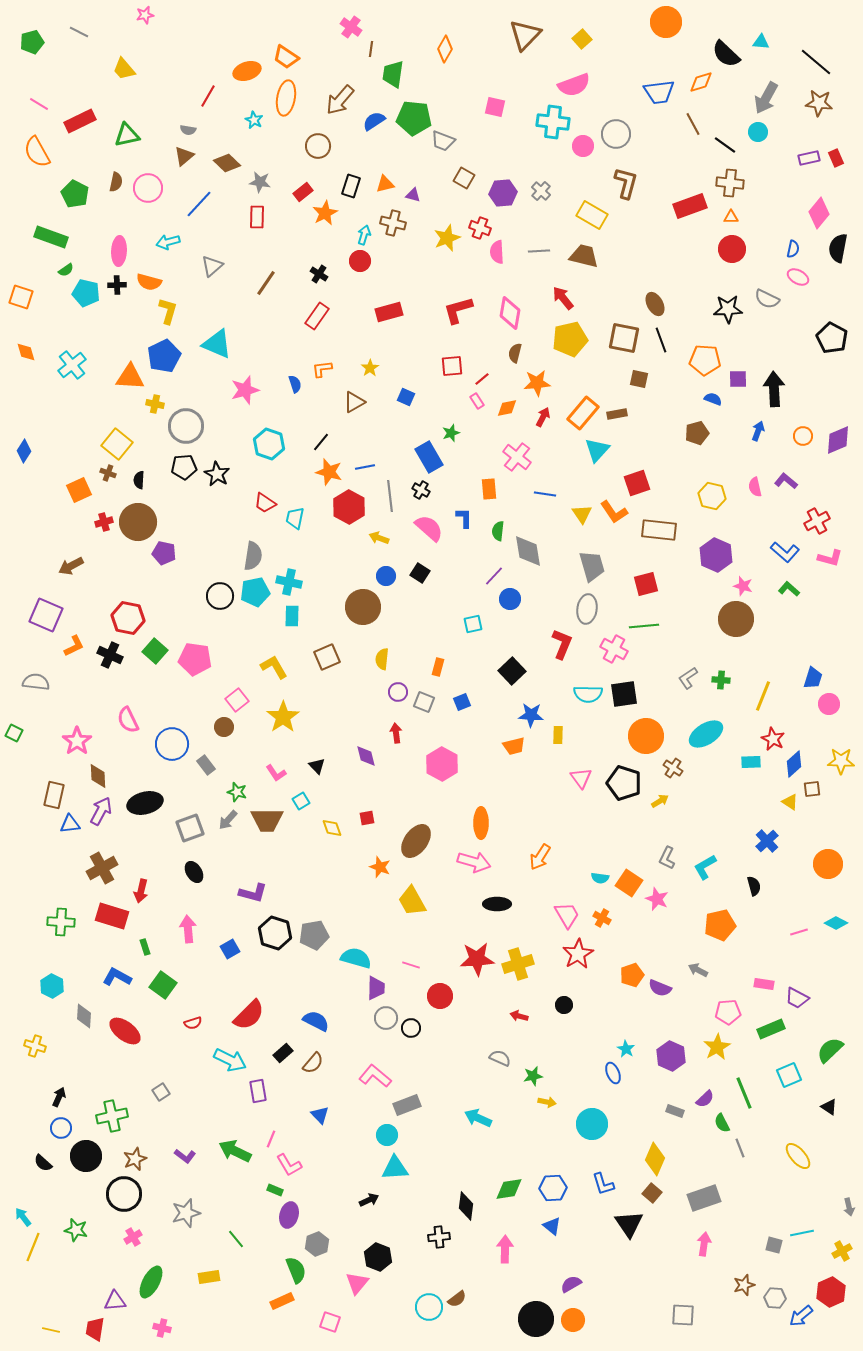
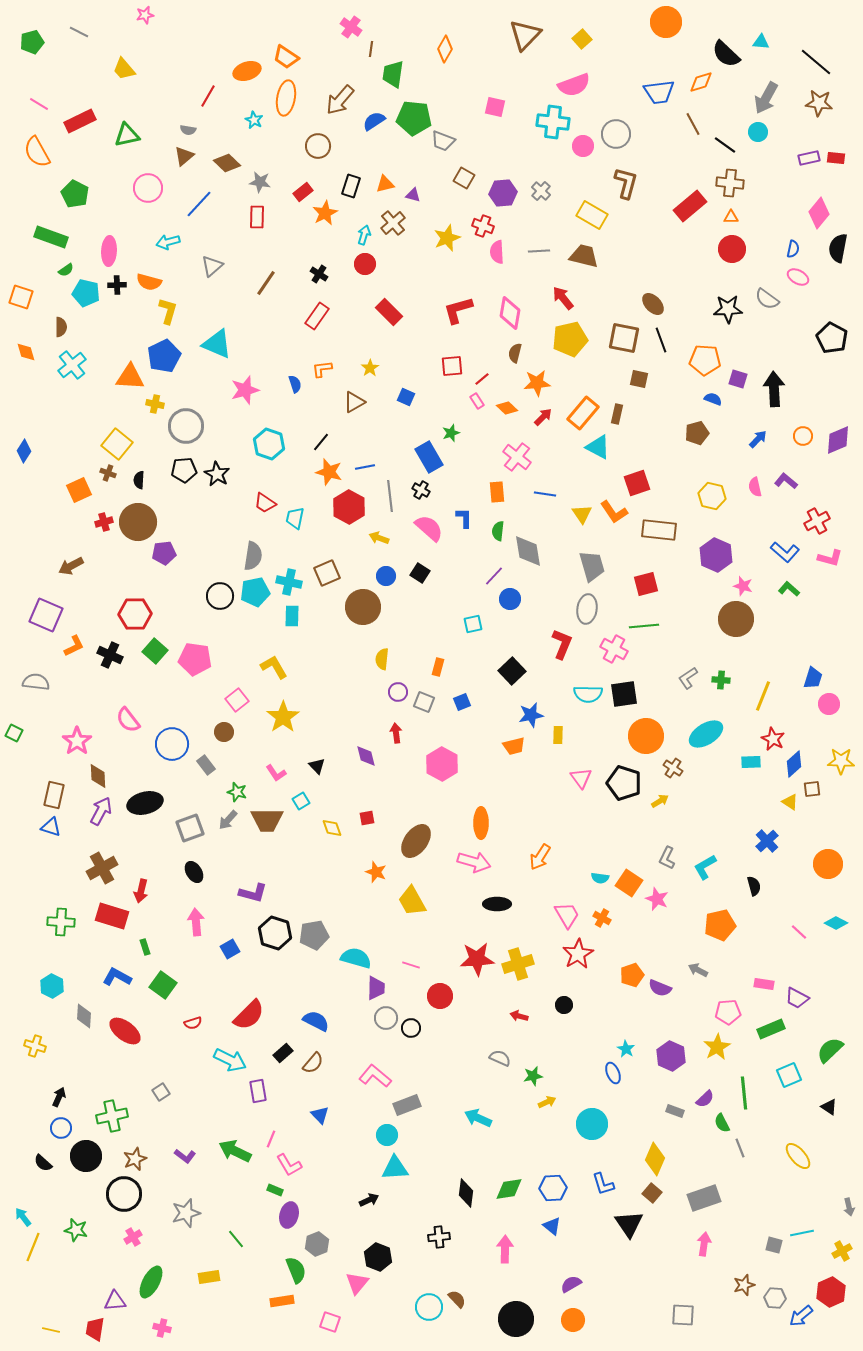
red rectangle at (836, 158): rotated 60 degrees counterclockwise
brown semicircle at (116, 182): moved 55 px left, 145 px down; rotated 12 degrees counterclockwise
red rectangle at (690, 206): rotated 20 degrees counterclockwise
brown cross at (393, 223): rotated 35 degrees clockwise
red cross at (480, 228): moved 3 px right, 2 px up
pink ellipse at (119, 251): moved 10 px left
red circle at (360, 261): moved 5 px right, 3 px down
gray semicircle at (767, 299): rotated 10 degrees clockwise
brown ellipse at (655, 304): moved 2 px left; rotated 15 degrees counterclockwise
red rectangle at (389, 312): rotated 60 degrees clockwise
purple square at (738, 379): rotated 18 degrees clockwise
orange diamond at (507, 408): rotated 55 degrees clockwise
brown rectangle at (617, 414): rotated 66 degrees counterclockwise
red arrow at (543, 417): rotated 18 degrees clockwise
blue arrow at (758, 431): moved 8 px down; rotated 24 degrees clockwise
cyan triangle at (597, 450): moved 1 px right, 3 px up; rotated 44 degrees counterclockwise
black pentagon at (184, 467): moved 3 px down
orange rectangle at (489, 489): moved 8 px right, 3 px down
purple pentagon at (164, 553): rotated 20 degrees counterclockwise
red hexagon at (128, 618): moved 7 px right, 4 px up; rotated 12 degrees counterclockwise
brown square at (327, 657): moved 84 px up
blue star at (531, 715): rotated 15 degrees counterclockwise
pink semicircle at (128, 720): rotated 12 degrees counterclockwise
brown circle at (224, 727): moved 5 px down
blue triangle at (70, 824): moved 19 px left, 3 px down; rotated 25 degrees clockwise
orange star at (380, 867): moved 4 px left, 5 px down
pink arrow at (188, 929): moved 8 px right, 7 px up
pink line at (799, 932): rotated 60 degrees clockwise
green line at (744, 1093): rotated 16 degrees clockwise
yellow arrow at (547, 1102): rotated 36 degrees counterclockwise
black diamond at (466, 1206): moved 13 px up
brown semicircle at (457, 1299): rotated 96 degrees counterclockwise
orange rectangle at (282, 1301): rotated 15 degrees clockwise
black circle at (536, 1319): moved 20 px left
